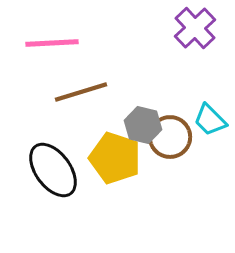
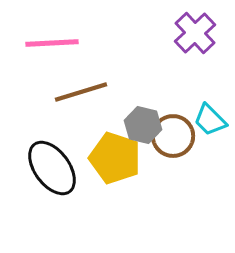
purple cross: moved 5 px down
brown circle: moved 3 px right, 1 px up
black ellipse: moved 1 px left, 2 px up
